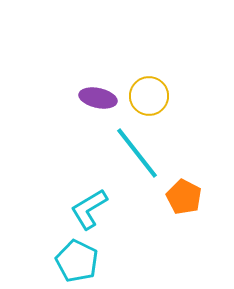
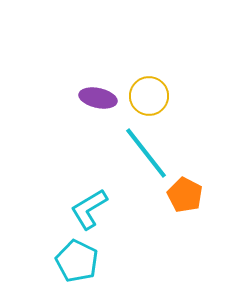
cyan line: moved 9 px right
orange pentagon: moved 1 px right, 2 px up
